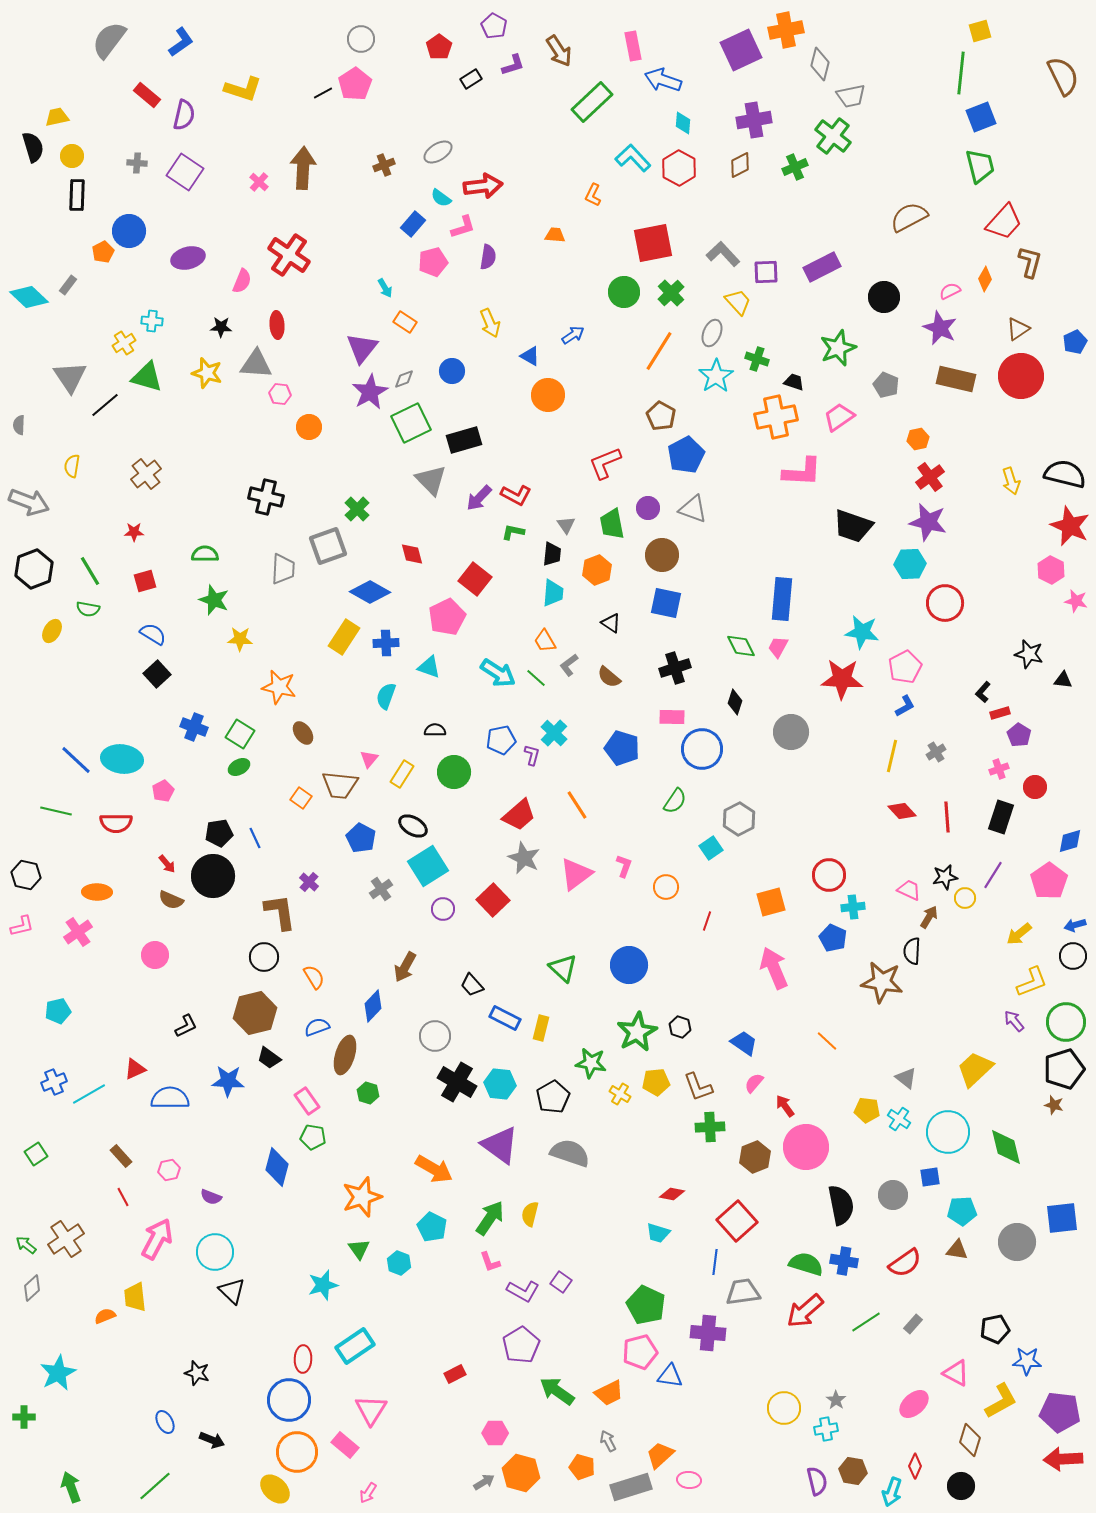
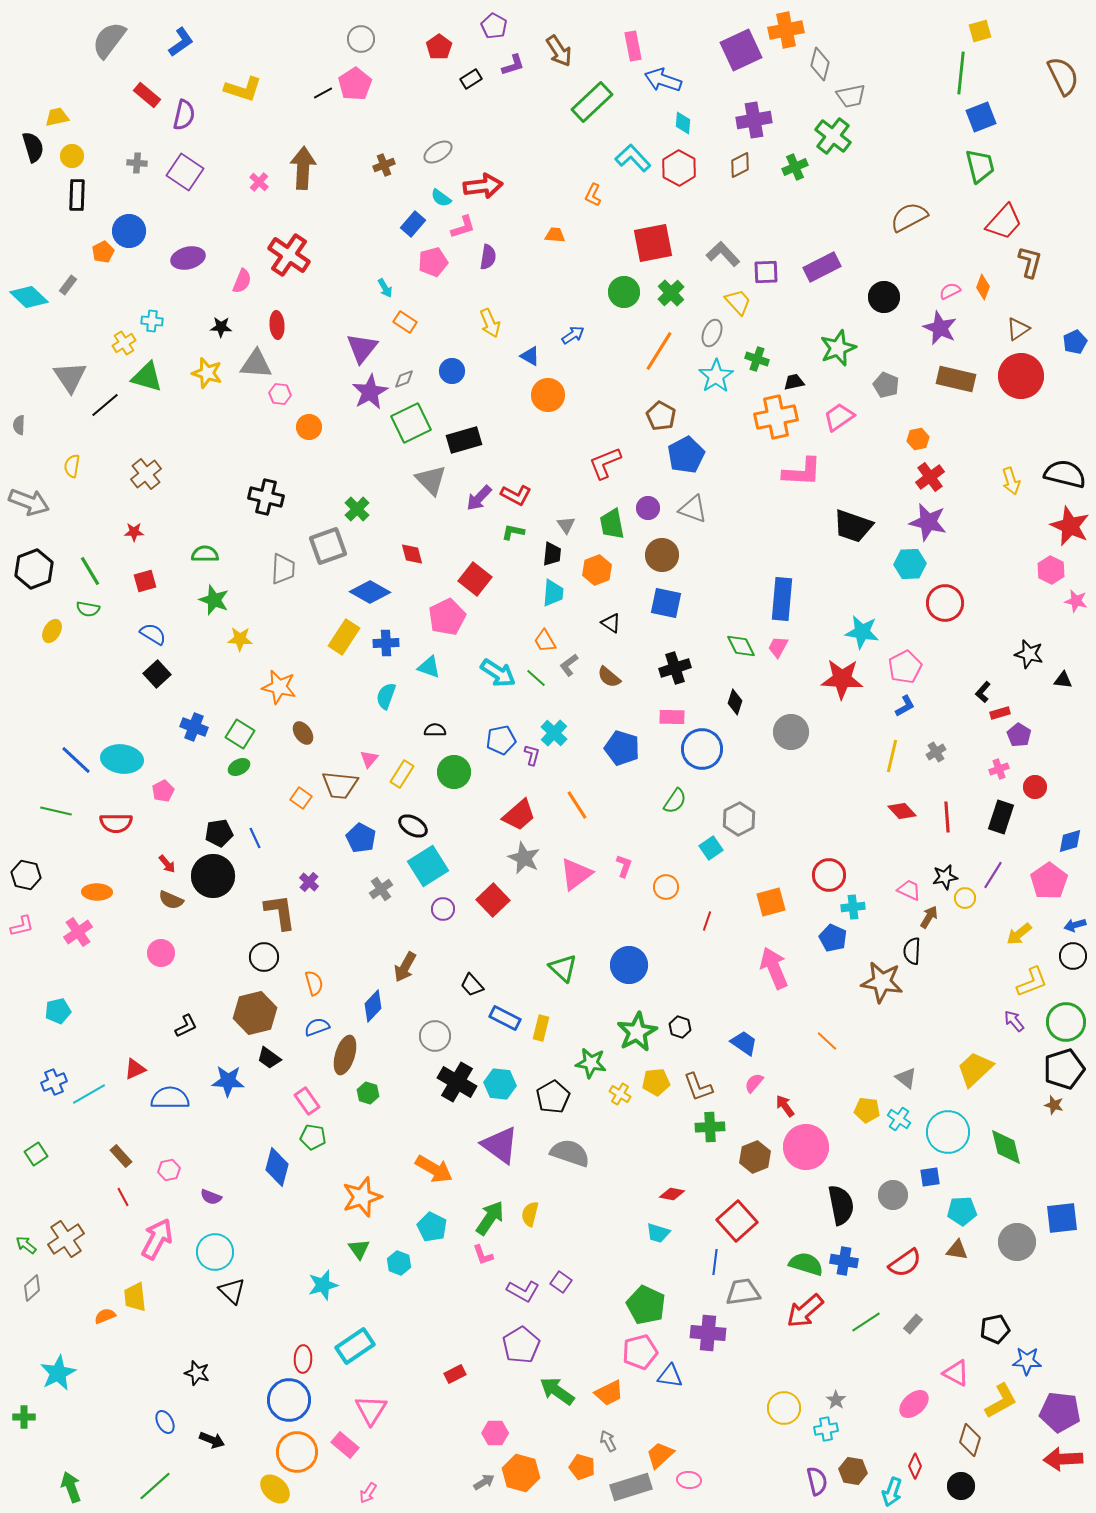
orange diamond at (985, 279): moved 2 px left, 8 px down; rotated 10 degrees counterclockwise
black trapezoid at (794, 382): rotated 30 degrees counterclockwise
pink circle at (155, 955): moved 6 px right, 2 px up
orange semicircle at (314, 977): moved 6 px down; rotated 15 degrees clockwise
pink L-shape at (490, 1262): moved 7 px left, 7 px up
